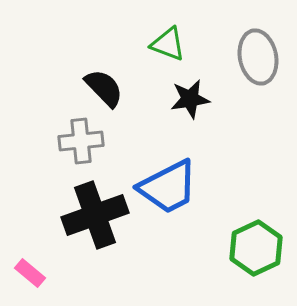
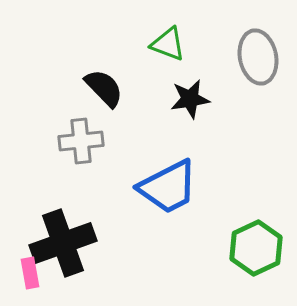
black cross: moved 32 px left, 28 px down
pink rectangle: rotated 40 degrees clockwise
